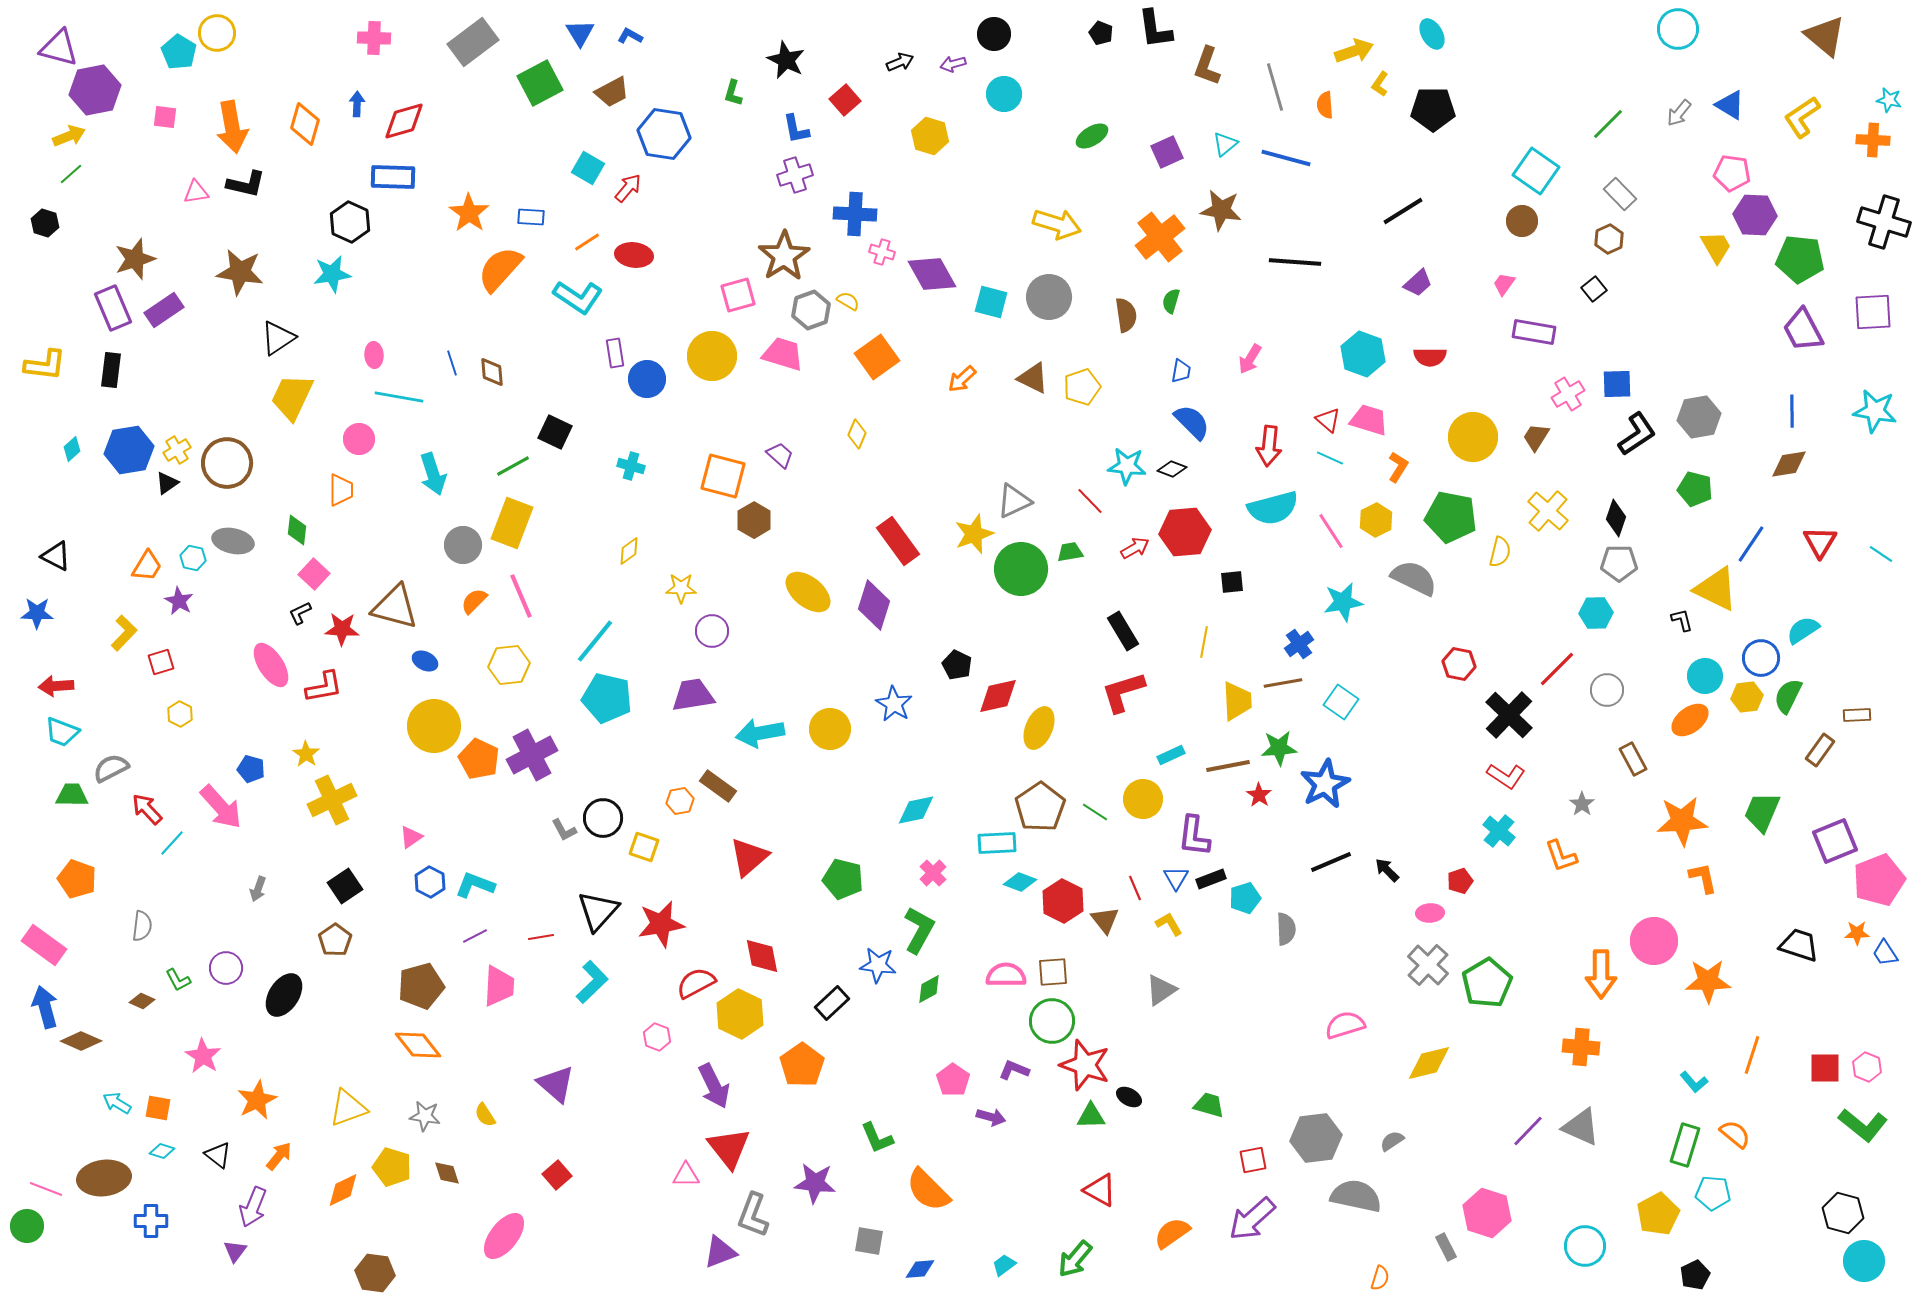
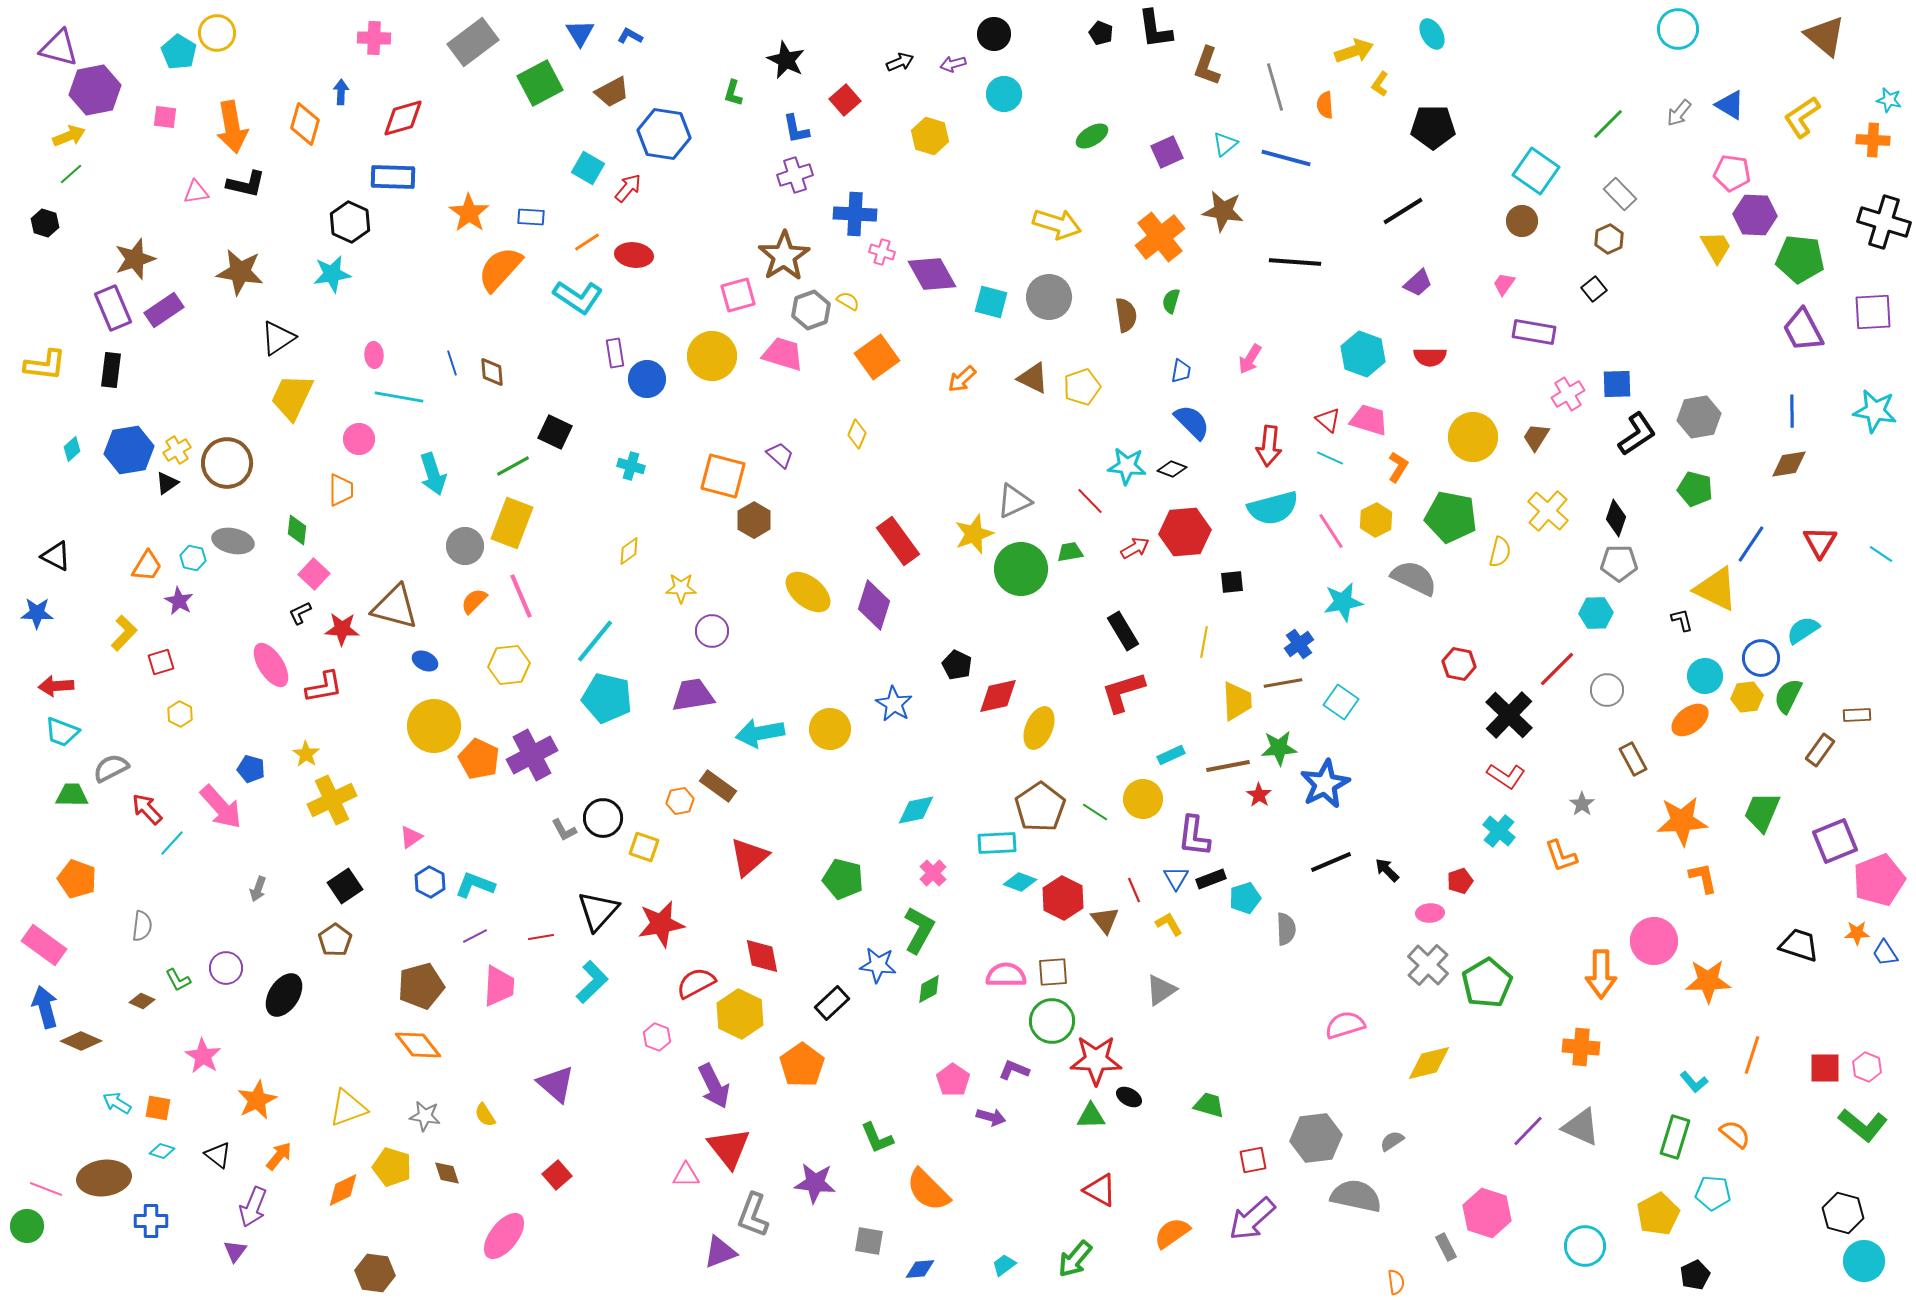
blue arrow at (357, 104): moved 16 px left, 12 px up
black pentagon at (1433, 109): moved 18 px down
red diamond at (404, 121): moved 1 px left, 3 px up
brown star at (1221, 210): moved 2 px right, 1 px down
gray circle at (463, 545): moved 2 px right, 1 px down
red line at (1135, 888): moved 1 px left, 2 px down
red hexagon at (1063, 901): moved 3 px up
red star at (1085, 1065): moved 11 px right, 5 px up; rotated 18 degrees counterclockwise
green rectangle at (1685, 1145): moved 10 px left, 8 px up
orange semicircle at (1380, 1278): moved 16 px right, 4 px down; rotated 25 degrees counterclockwise
